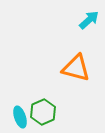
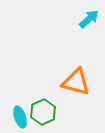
cyan arrow: moved 1 px up
orange triangle: moved 14 px down
